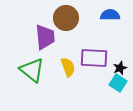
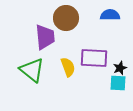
cyan square: rotated 30 degrees counterclockwise
